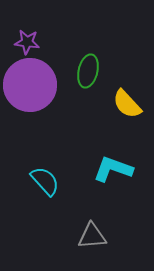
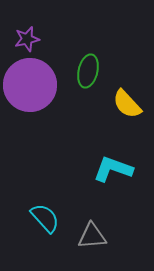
purple star: moved 3 px up; rotated 20 degrees counterclockwise
cyan semicircle: moved 37 px down
